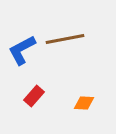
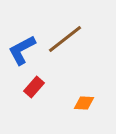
brown line: rotated 27 degrees counterclockwise
red rectangle: moved 9 px up
